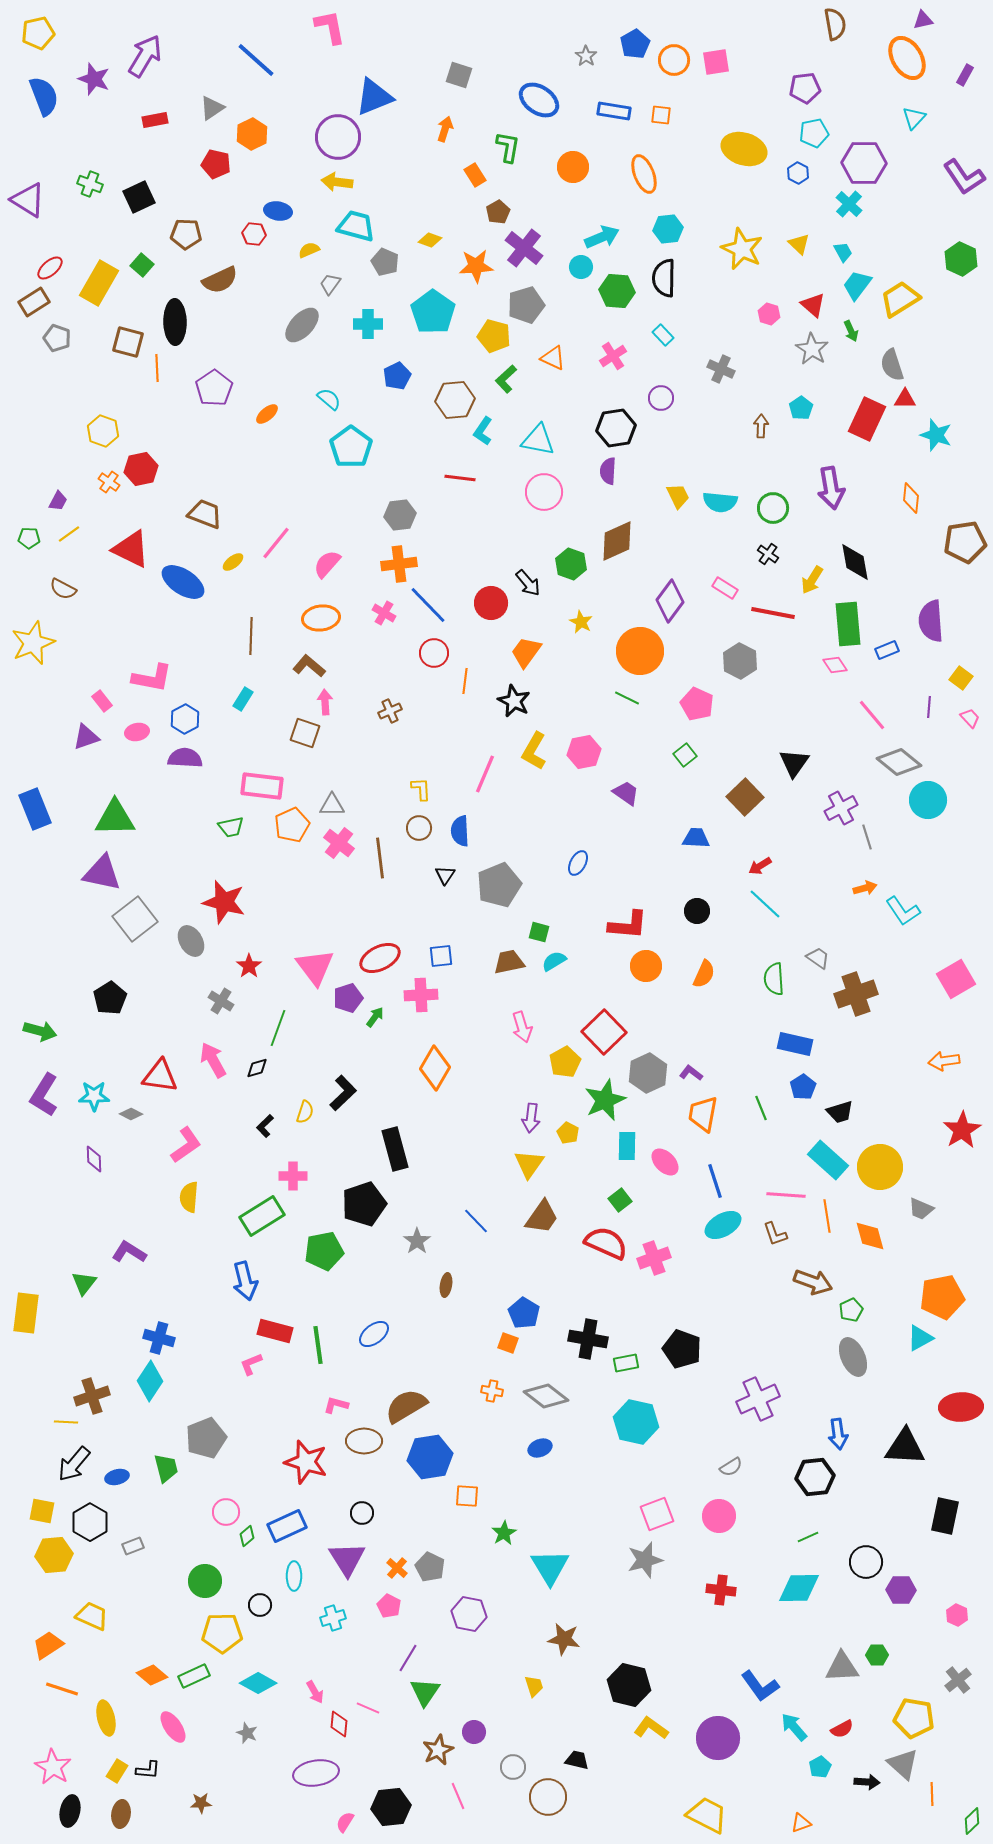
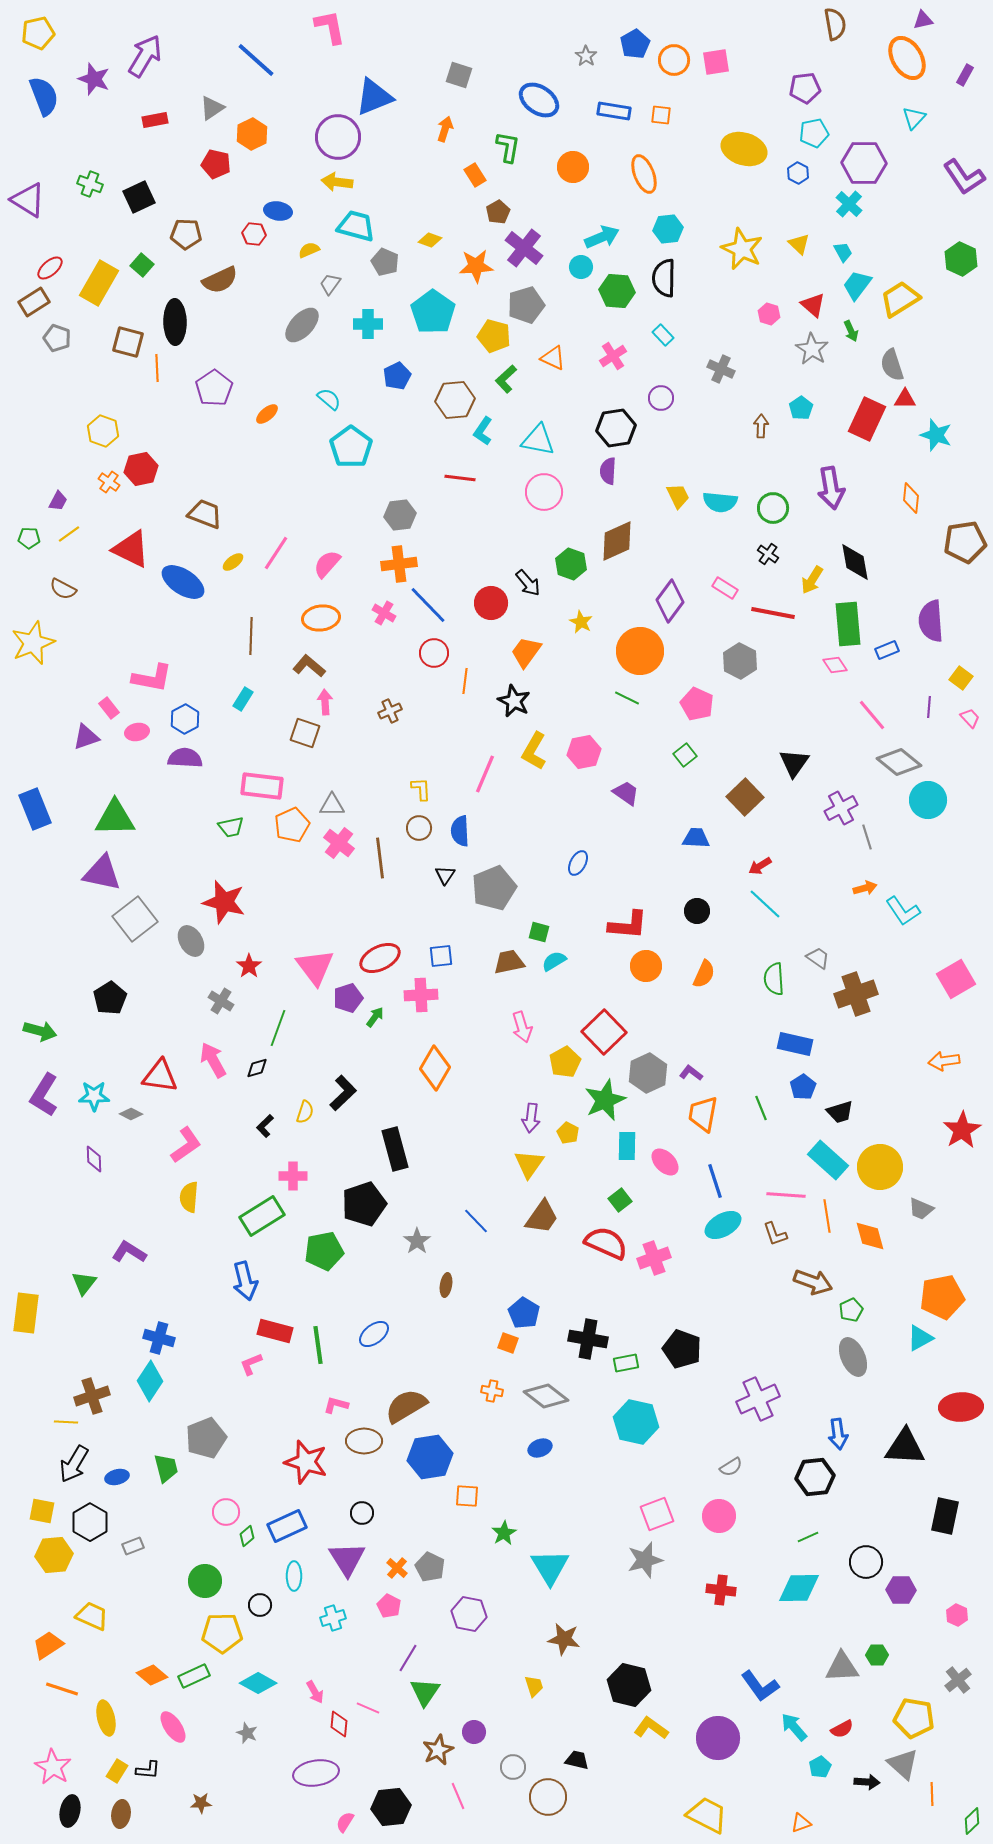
pink line at (276, 543): moved 10 px down; rotated 6 degrees counterclockwise
pink rectangle at (102, 701): moved 7 px right, 7 px down
gray pentagon at (499, 885): moved 5 px left, 3 px down
black arrow at (74, 1464): rotated 9 degrees counterclockwise
